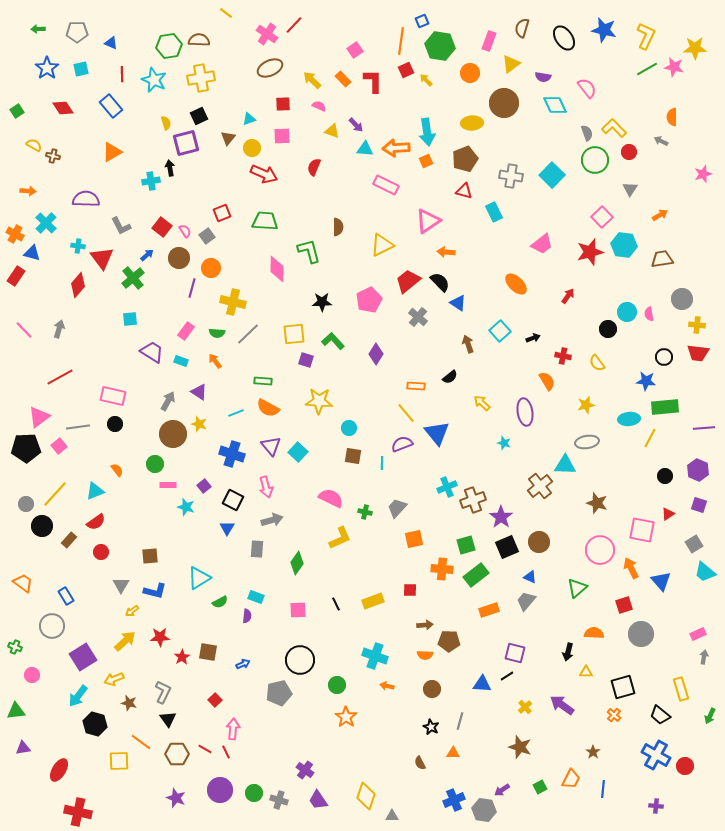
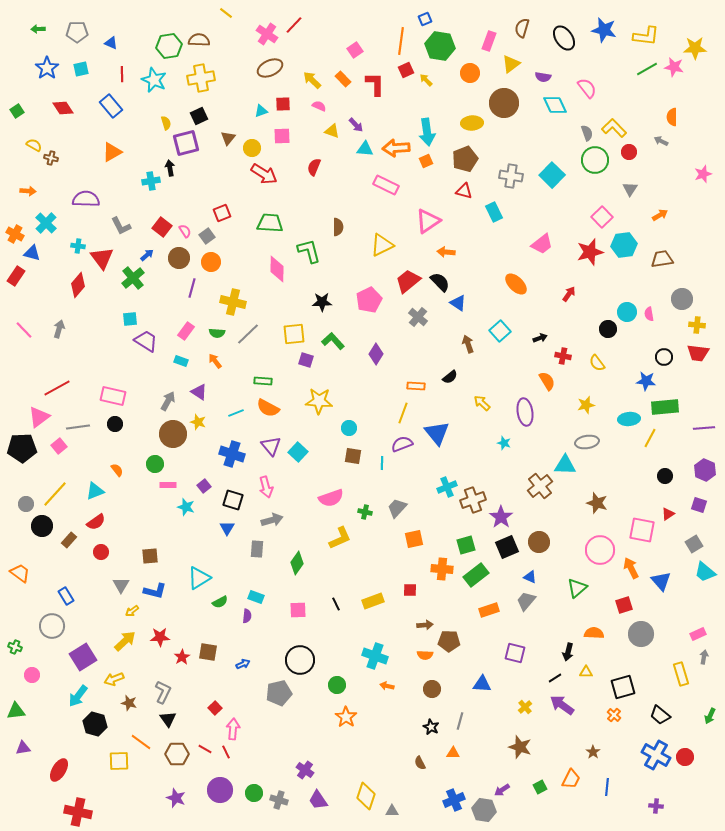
blue square at (422, 21): moved 3 px right, 2 px up
yellow L-shape at (646, 36): rotated 72 degrees clockwise
red L-shape at (373, 81): moved 2 px right, 3 px down
cyan triangle at (249, 119): moved 12 px right, 8 px up
brown cross at (53, 156): moved 2 px left, 2 px down
red arrow at (264, 174): rotated 8 degrees clockwise
green trapezoid at (265, 221): moved 5 px right, 2 px down
cyan hexagon at (624, 245): rotated 15 degrees counterclockwise
orange circle at (211, 268): moved 6 px up
red arrow at (568, 296): moved 1 px right, 2 px up
black arrow at (533, 338): moved 7 px right
purple trapezoid at (152, 352): moved 6 px left, 11 px up
red line at (60, 377): moved 3 px left, 11 px down
yellow line at (406, 413): moved 3 px left; rotated 60 degrees clockwise
yellow star at (199, 424): moved 1 px left, 2 px up
black pentagon at (26, 448): moved 4 px left
purple hexagon at (698, 470): moved 7 px right
pink semicircle at (331, 498): rotated 135 degrees clockwise
black square at (233, 500): rotated 10 degrees counterclockwise
orange trapezoid at (23, 583): moved 3 px left, 10 px up
black line at (507, 676): moved 48 px right, 2 px down
yellow rectangle at (681, 689): moved 15 px up
red square at (215, 700): moved 8 px down
red circle at (685, 766): moved 9 px up
blue line at (603, 789): moved 4 px right, 2 px up
gray triangle at (392, 816): moved 5 px up
